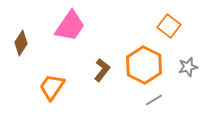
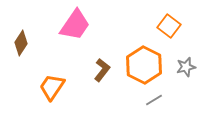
pink trapezoid: moved 5 px right, 1 px up
gray star: moved 2 px left
